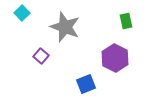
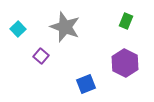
cyan square: moved 4 px left, 16 px down
green rectangle: rotated 35 degrees clockwise
purple hexagon: moved 10 px right, 5 px down
